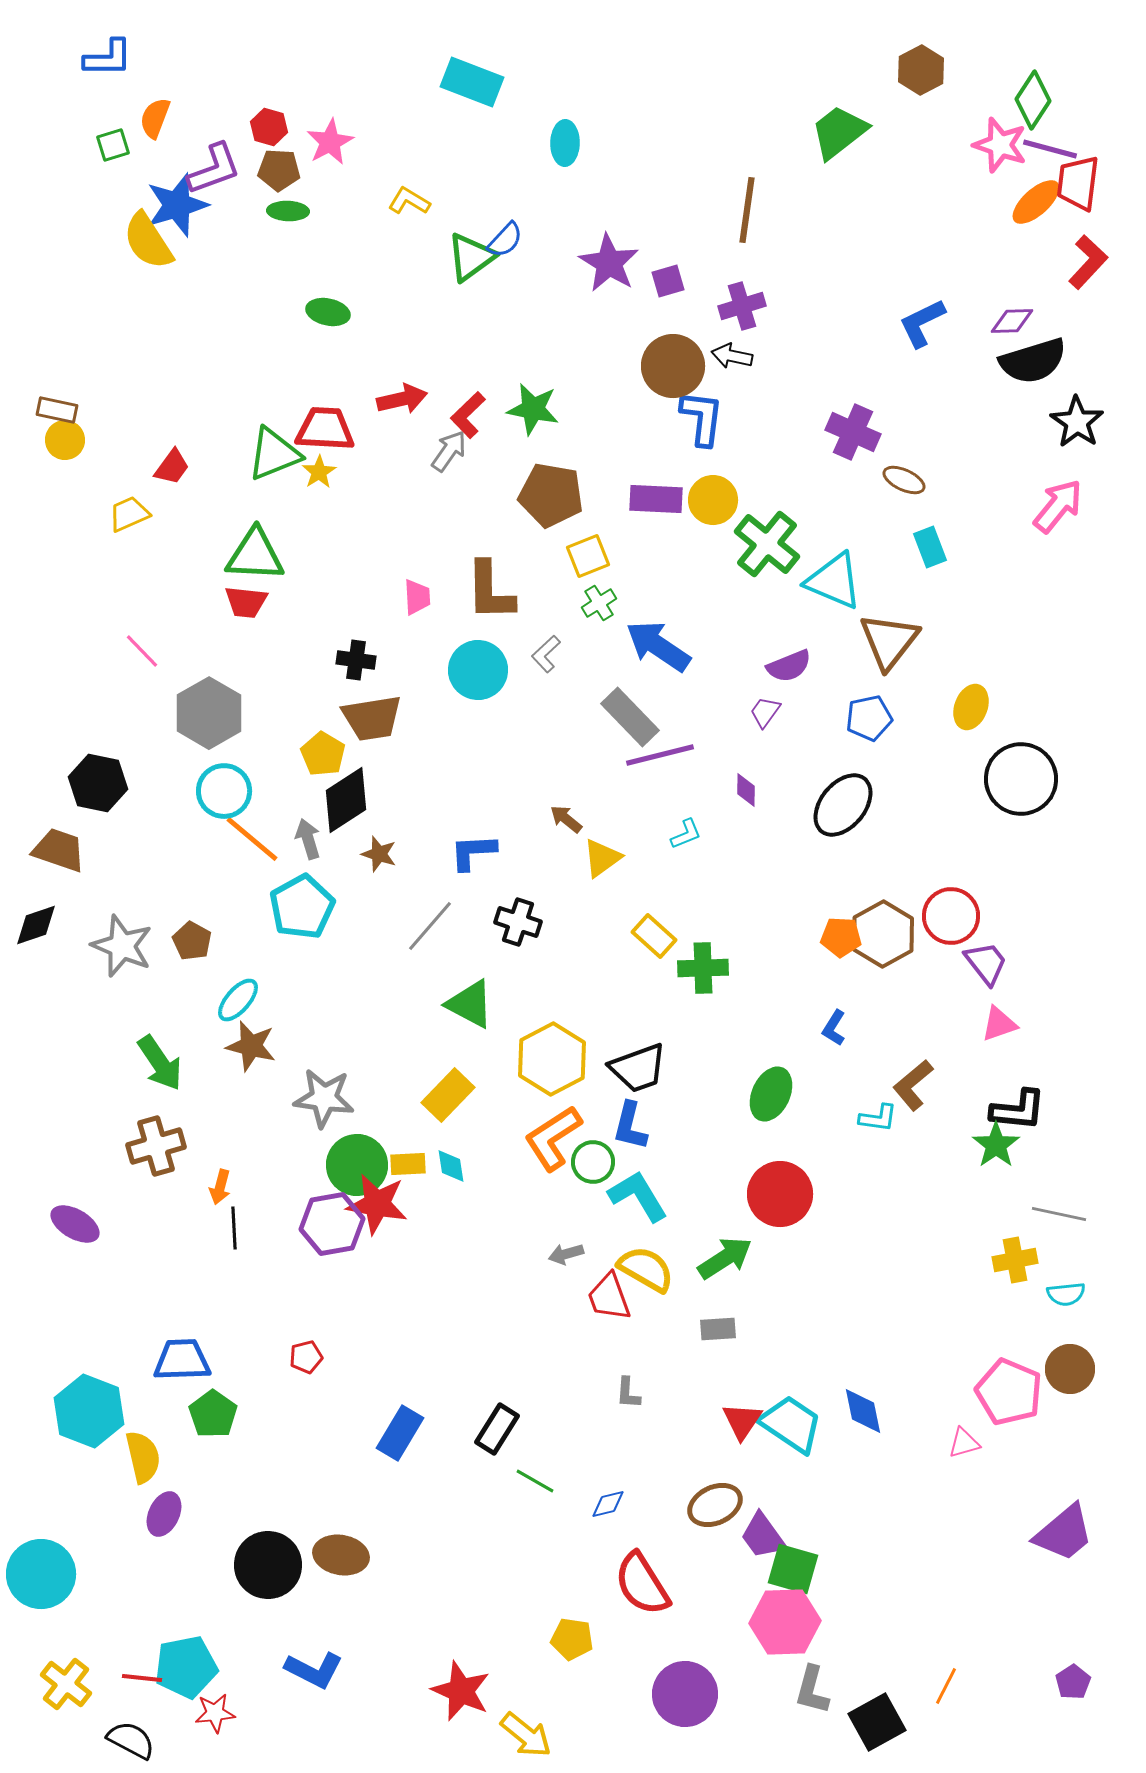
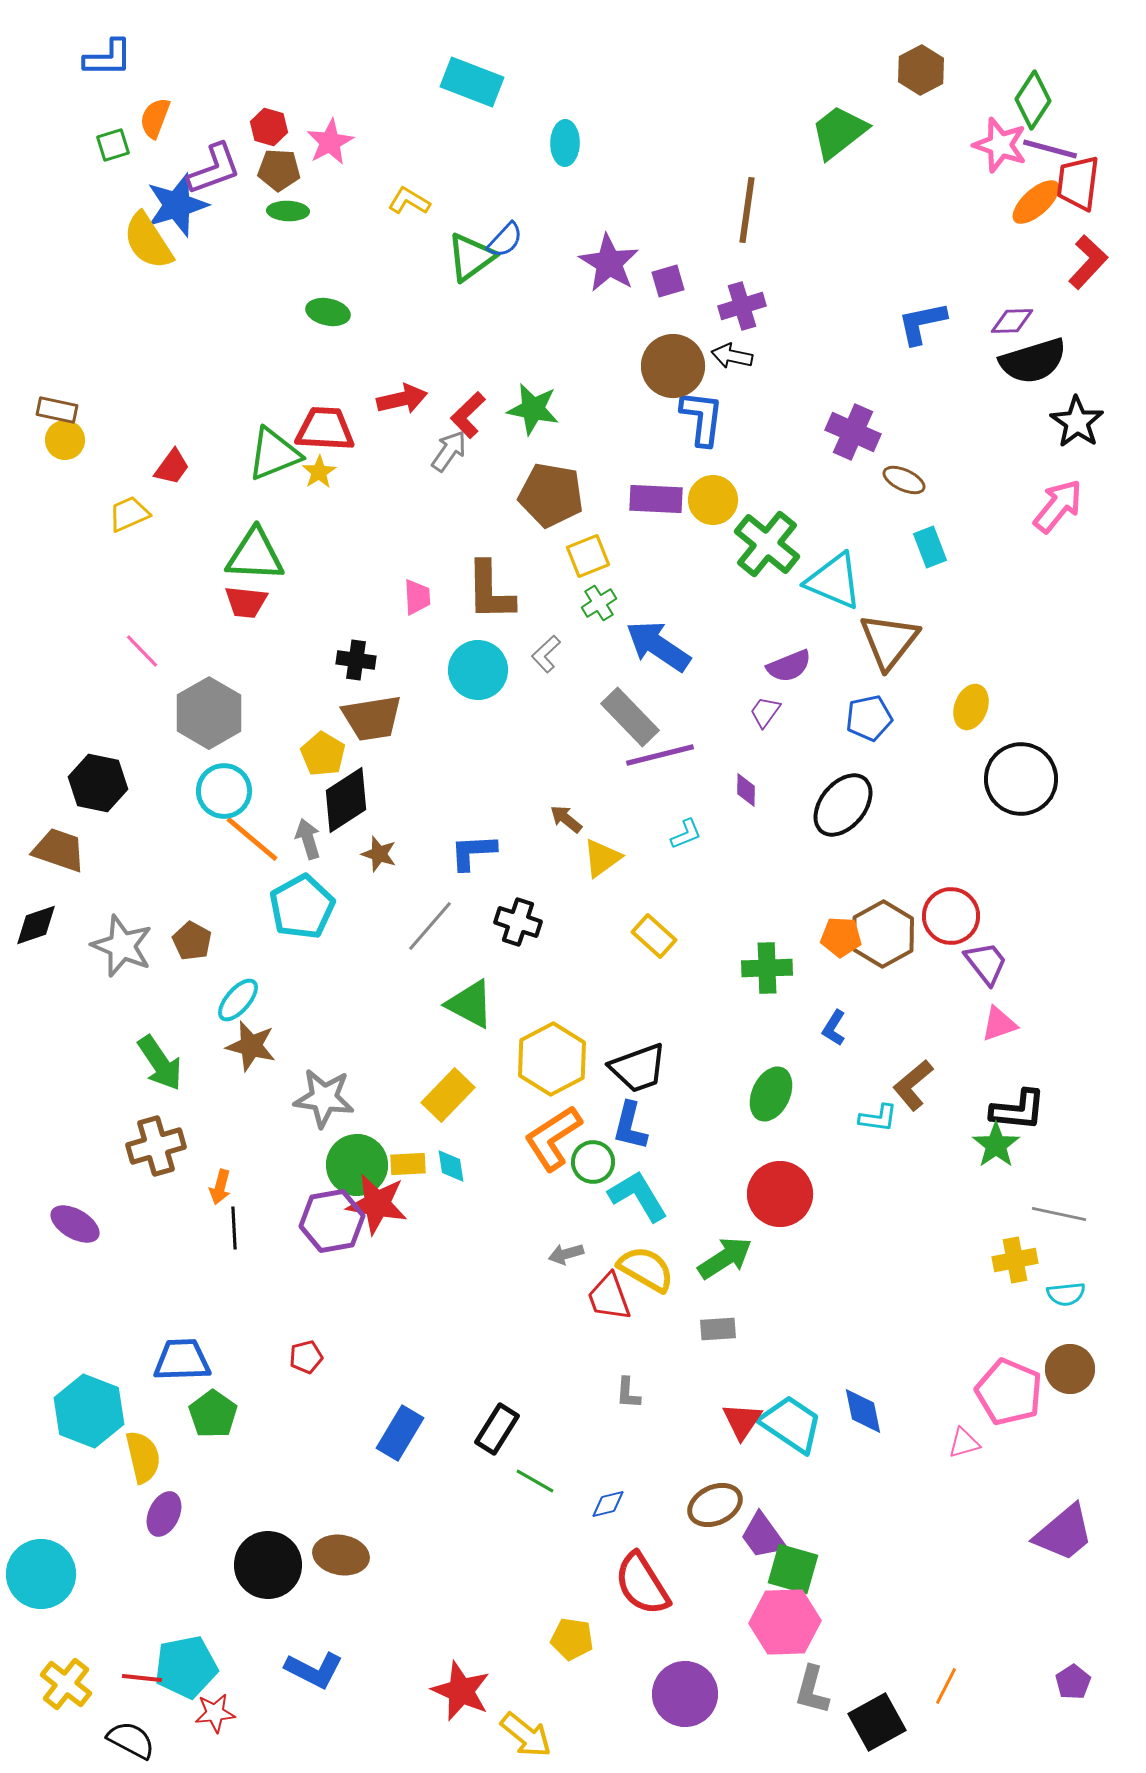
blue L-shape at (922, 323): rotated 14 degrees clockwise
green cross at (703, 968): moved 64 px right
purple hexagon at (332, 1224): moved 3 px up
